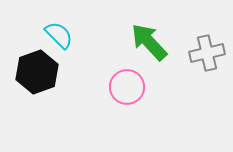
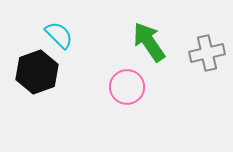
green arrow: rotated 9 degrees clockwise
